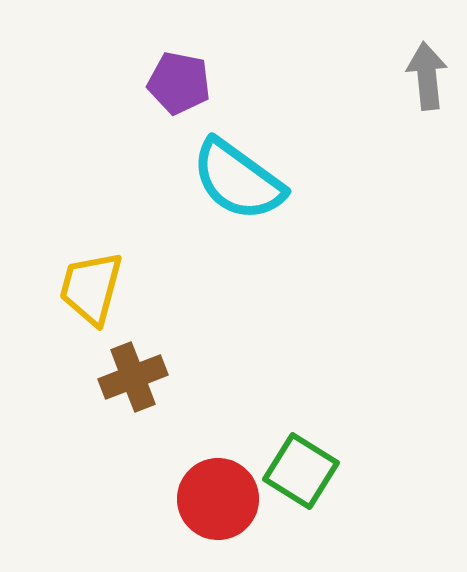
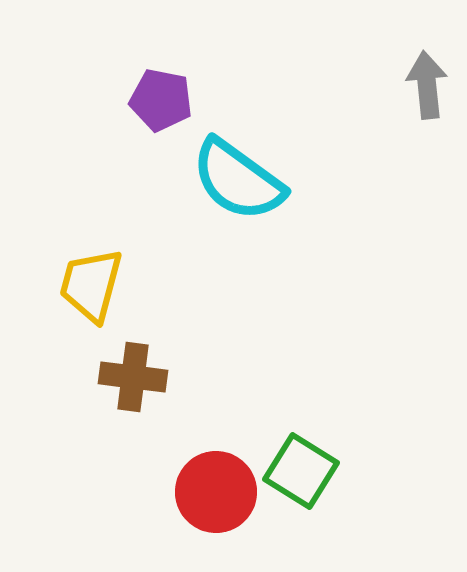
gray arrow: moved 9 px down
purple pentagon: moved 18 px left, 17 px down
yellow trapezoid: moved 3 px up
brown cross: rotated 28 degrees clockwise
red circle: moved 2 px left, 7 px up
